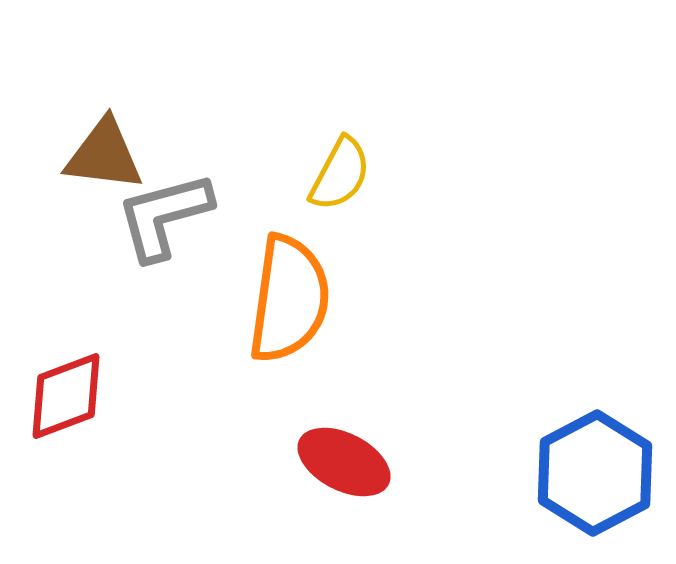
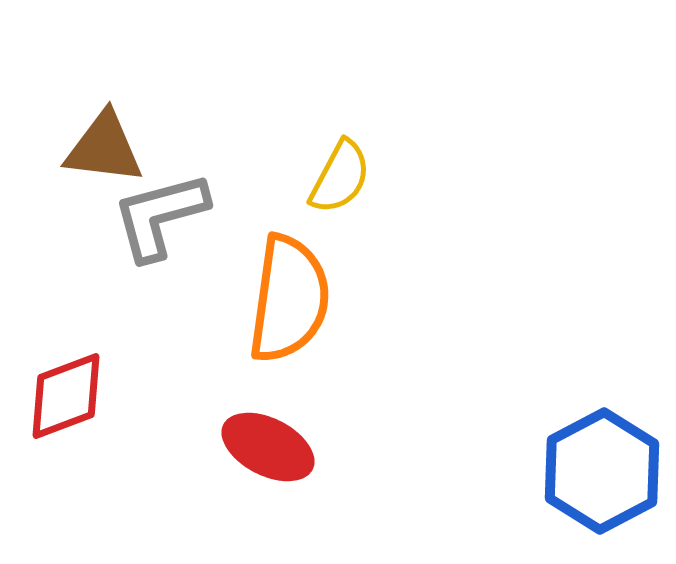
brown triangle: moved 7 px up
yellow semicircle: moved 3 px down
gray L-shape: moved 4 px left
red ellipse: moved 76 px left, 15 px up
blue hexagon: moved 7 px right, 2 px up
